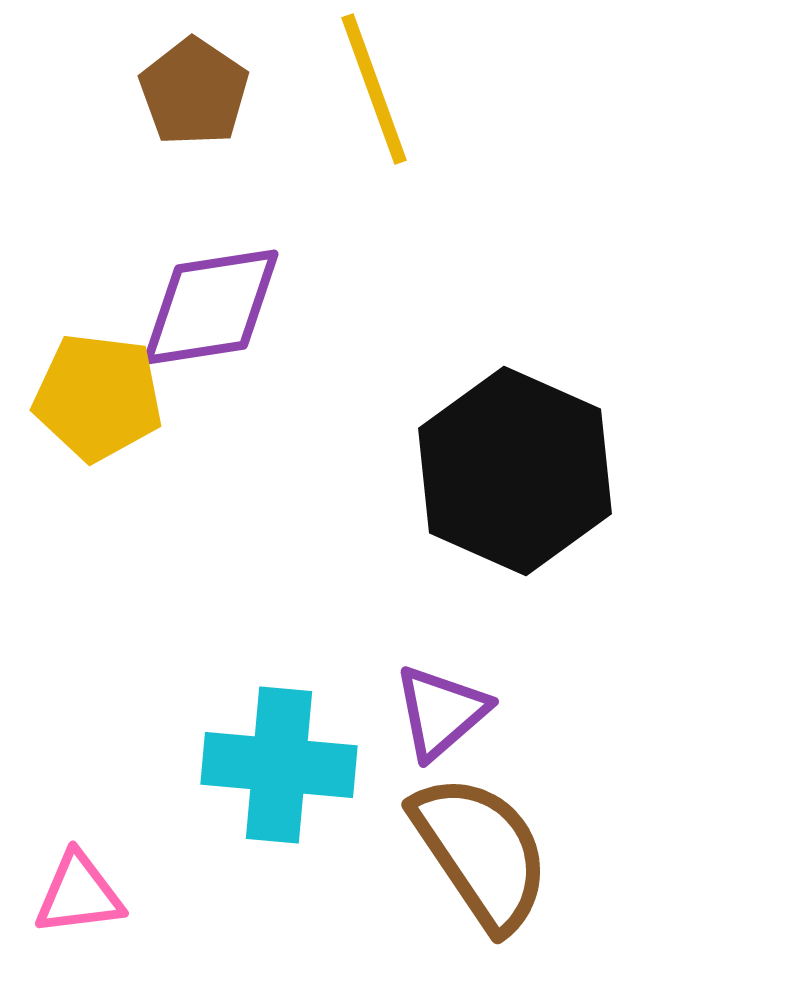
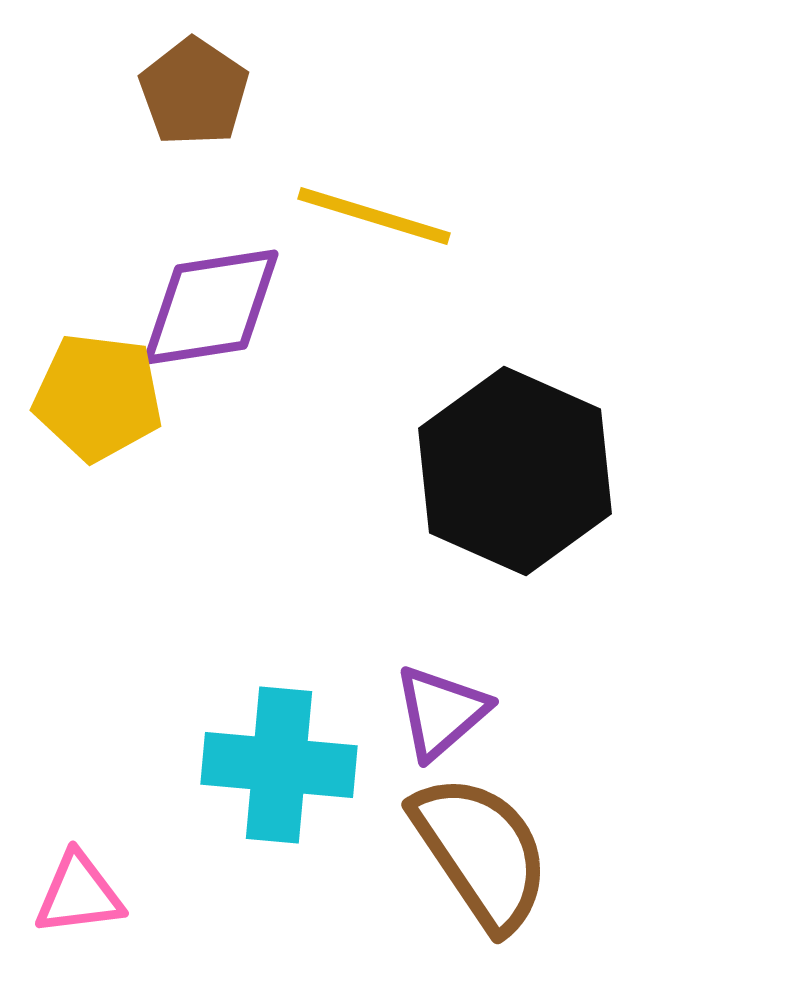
yellow line: moved 127 px down; rotated 53 degrees counterclockwise
